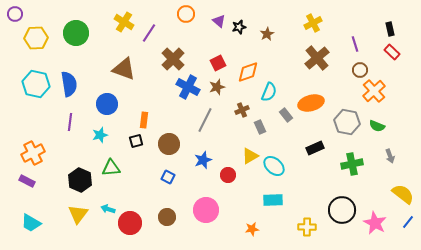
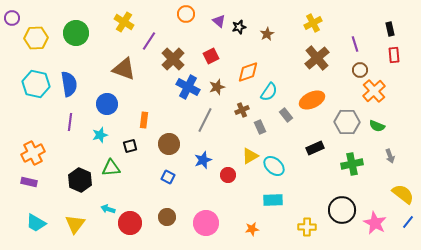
purple circle at (15, 14): moved 3 px left, 4 px down
purple line at (149, 33): moved 8 px down
red rectangle at (392, 52): moved 2 px right, 3 px down; rotated 42 degrees clockwise
red square at (218, 63): moved 7 px left, 7 px up
cyan semicircle at (269, 92): rotated 12 degrees clockwise
orange ellipse at (311, 103): moved 1 px right, 3 px up; rotated 10 degrees counterclockwise
gray hexagon at (347, 122): rotated 10 degrees counterclockwise
black square at (136, 141): moved 6 px left, 5 px down
purple rectangle at (27, 181): moved 2 px right, 1 px down; rotated 14 degrees counterclockwise
pink circle at (206, 210): moved 13 px down
yellow triangle at (78, 214): moved 3 px left, 10 px down
cyan trapezoid at (31, 223): moved 5 px right
